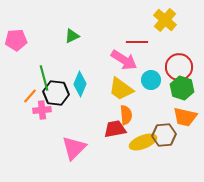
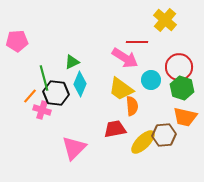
green triangle: moved 26 px down
pink pentagon: moved 1 px right, 1 px down
pink arrow: moved 1 px right, 2 px up
pink cross: rotated 24 degrees clockwise
orange semicircle: moved 6 px right, 9 px up
yellow ellipse: rotated 24 degrees counterclockwise
